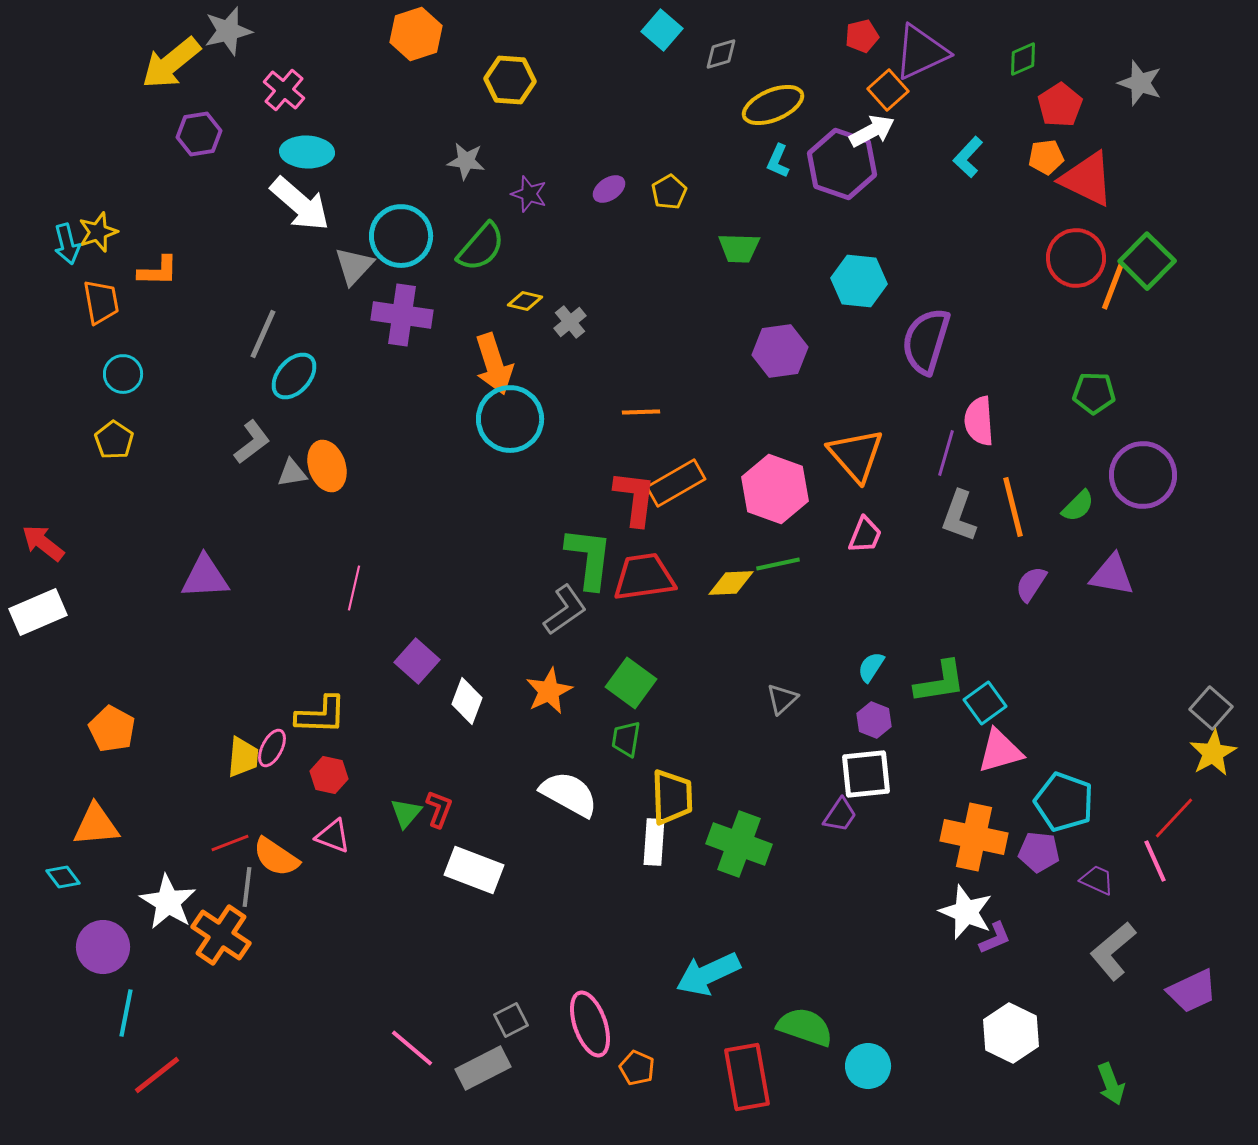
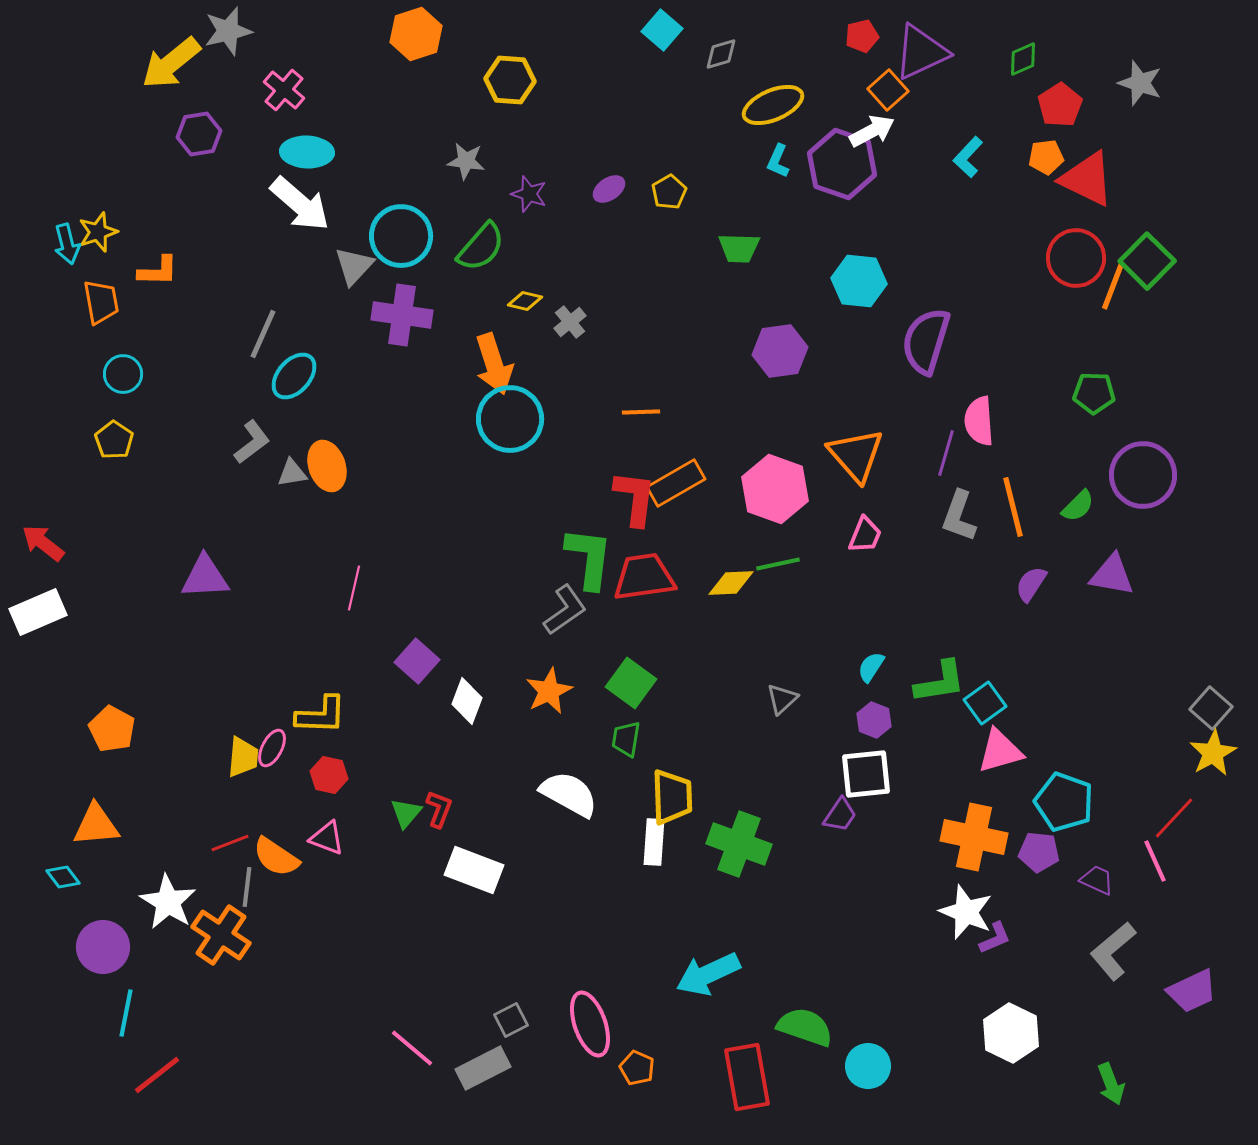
pink triangle at (333, 836): moved 6 px left, 2 px down
